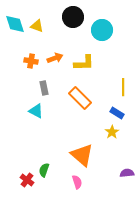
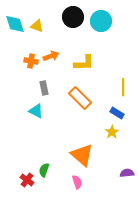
cyan circle: moved 1 px left, 9 px up
orange arrow: moved 4 px left, 2 px up
